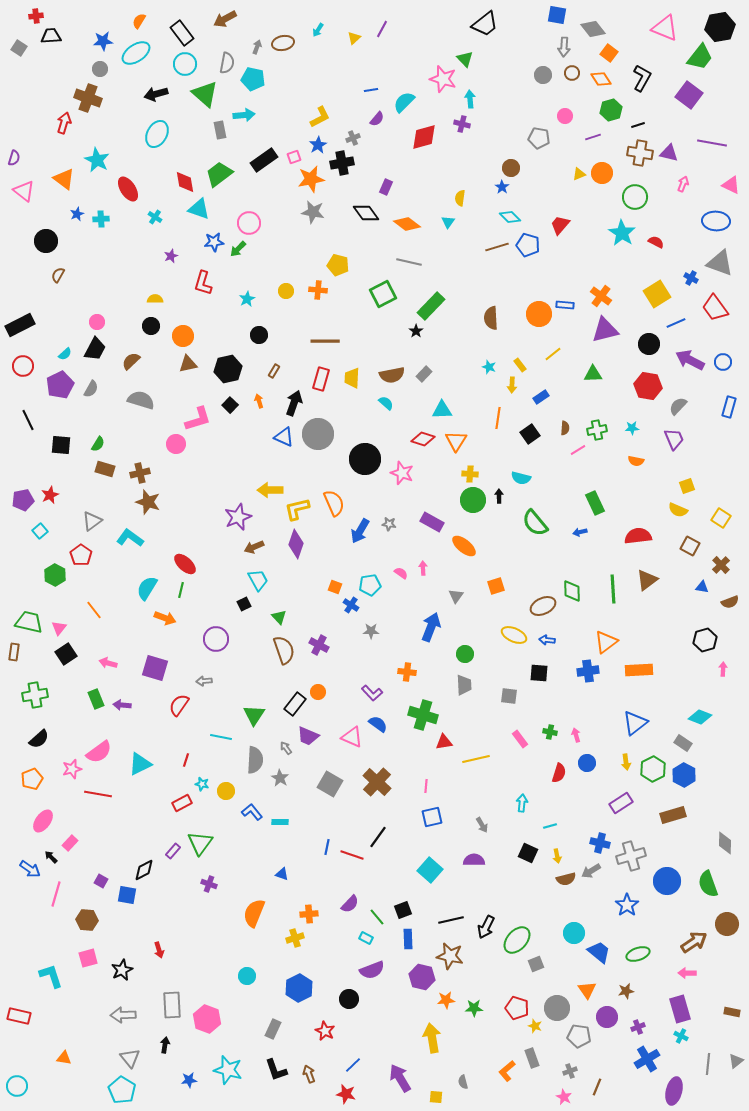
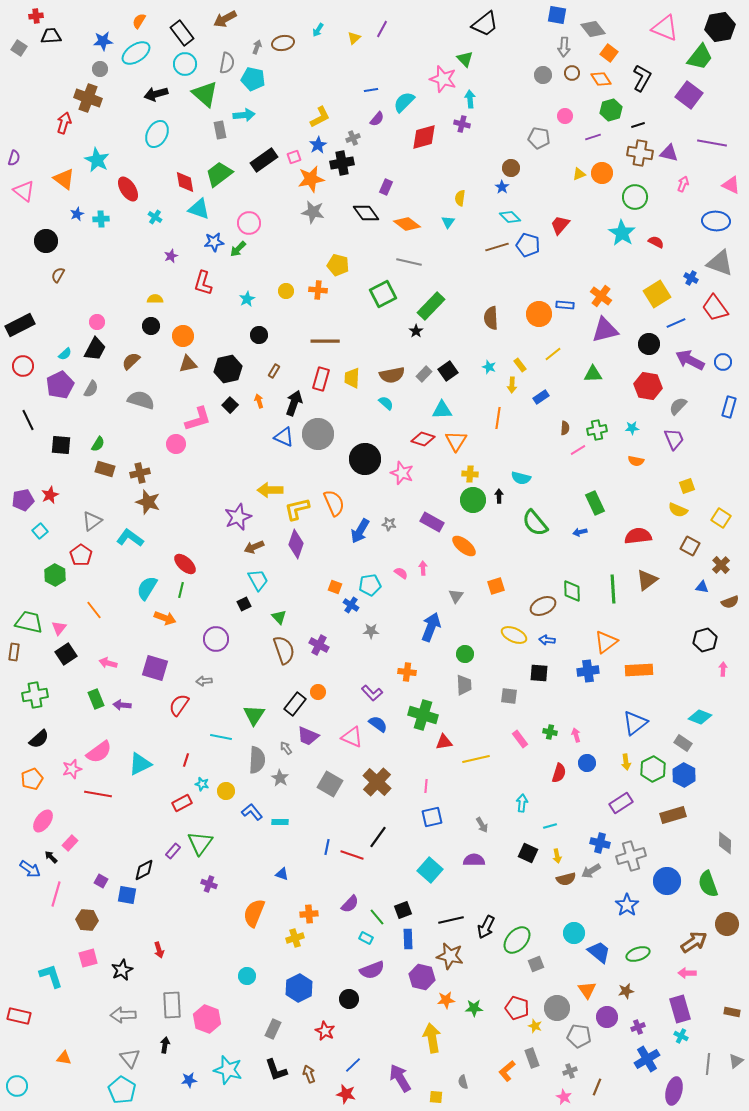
black square at (530, 434): moved 82 px left, 63 px up
gray semicircle at (255, 760): moved 2 px right
